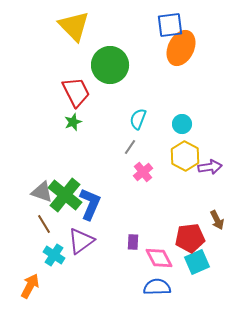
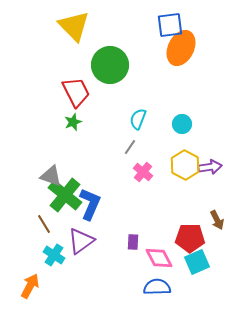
yellow hexagon: moved 9 px down
pink cross: rotated 12 degrees counterclockwise
gray triangle: moved 9 px right, 16 px up
red pentagon: rotated 8 degrees clockwise
